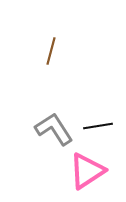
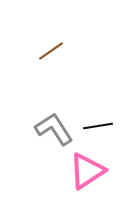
brown line: rotated 40 degrees clockwise
